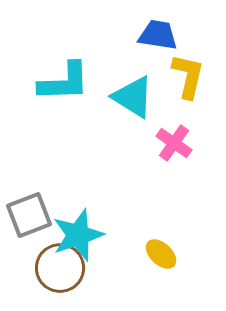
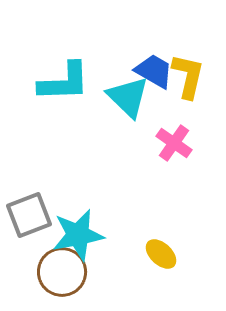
blue trapezoid: moved 4 px left, 36 px down; rotated 21 degrees clockwise
cyan triangle: moved 5 px left; rotated 12 degrees clockwise
cyan star: rotated 8 degrees clockwise
brown circle: moved 2 px right, 4 px down
